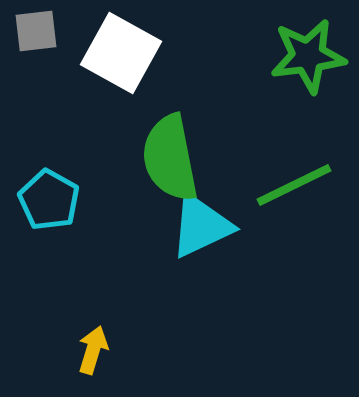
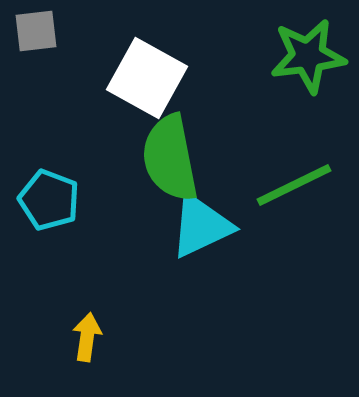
white square: moved 26 px right, 25 px down
cyan pentagon: rotated 8 degrees counterclockwise
yellow arrow: moved 6 px left, 13 px up; rotated 9 degrees counterclockwise
